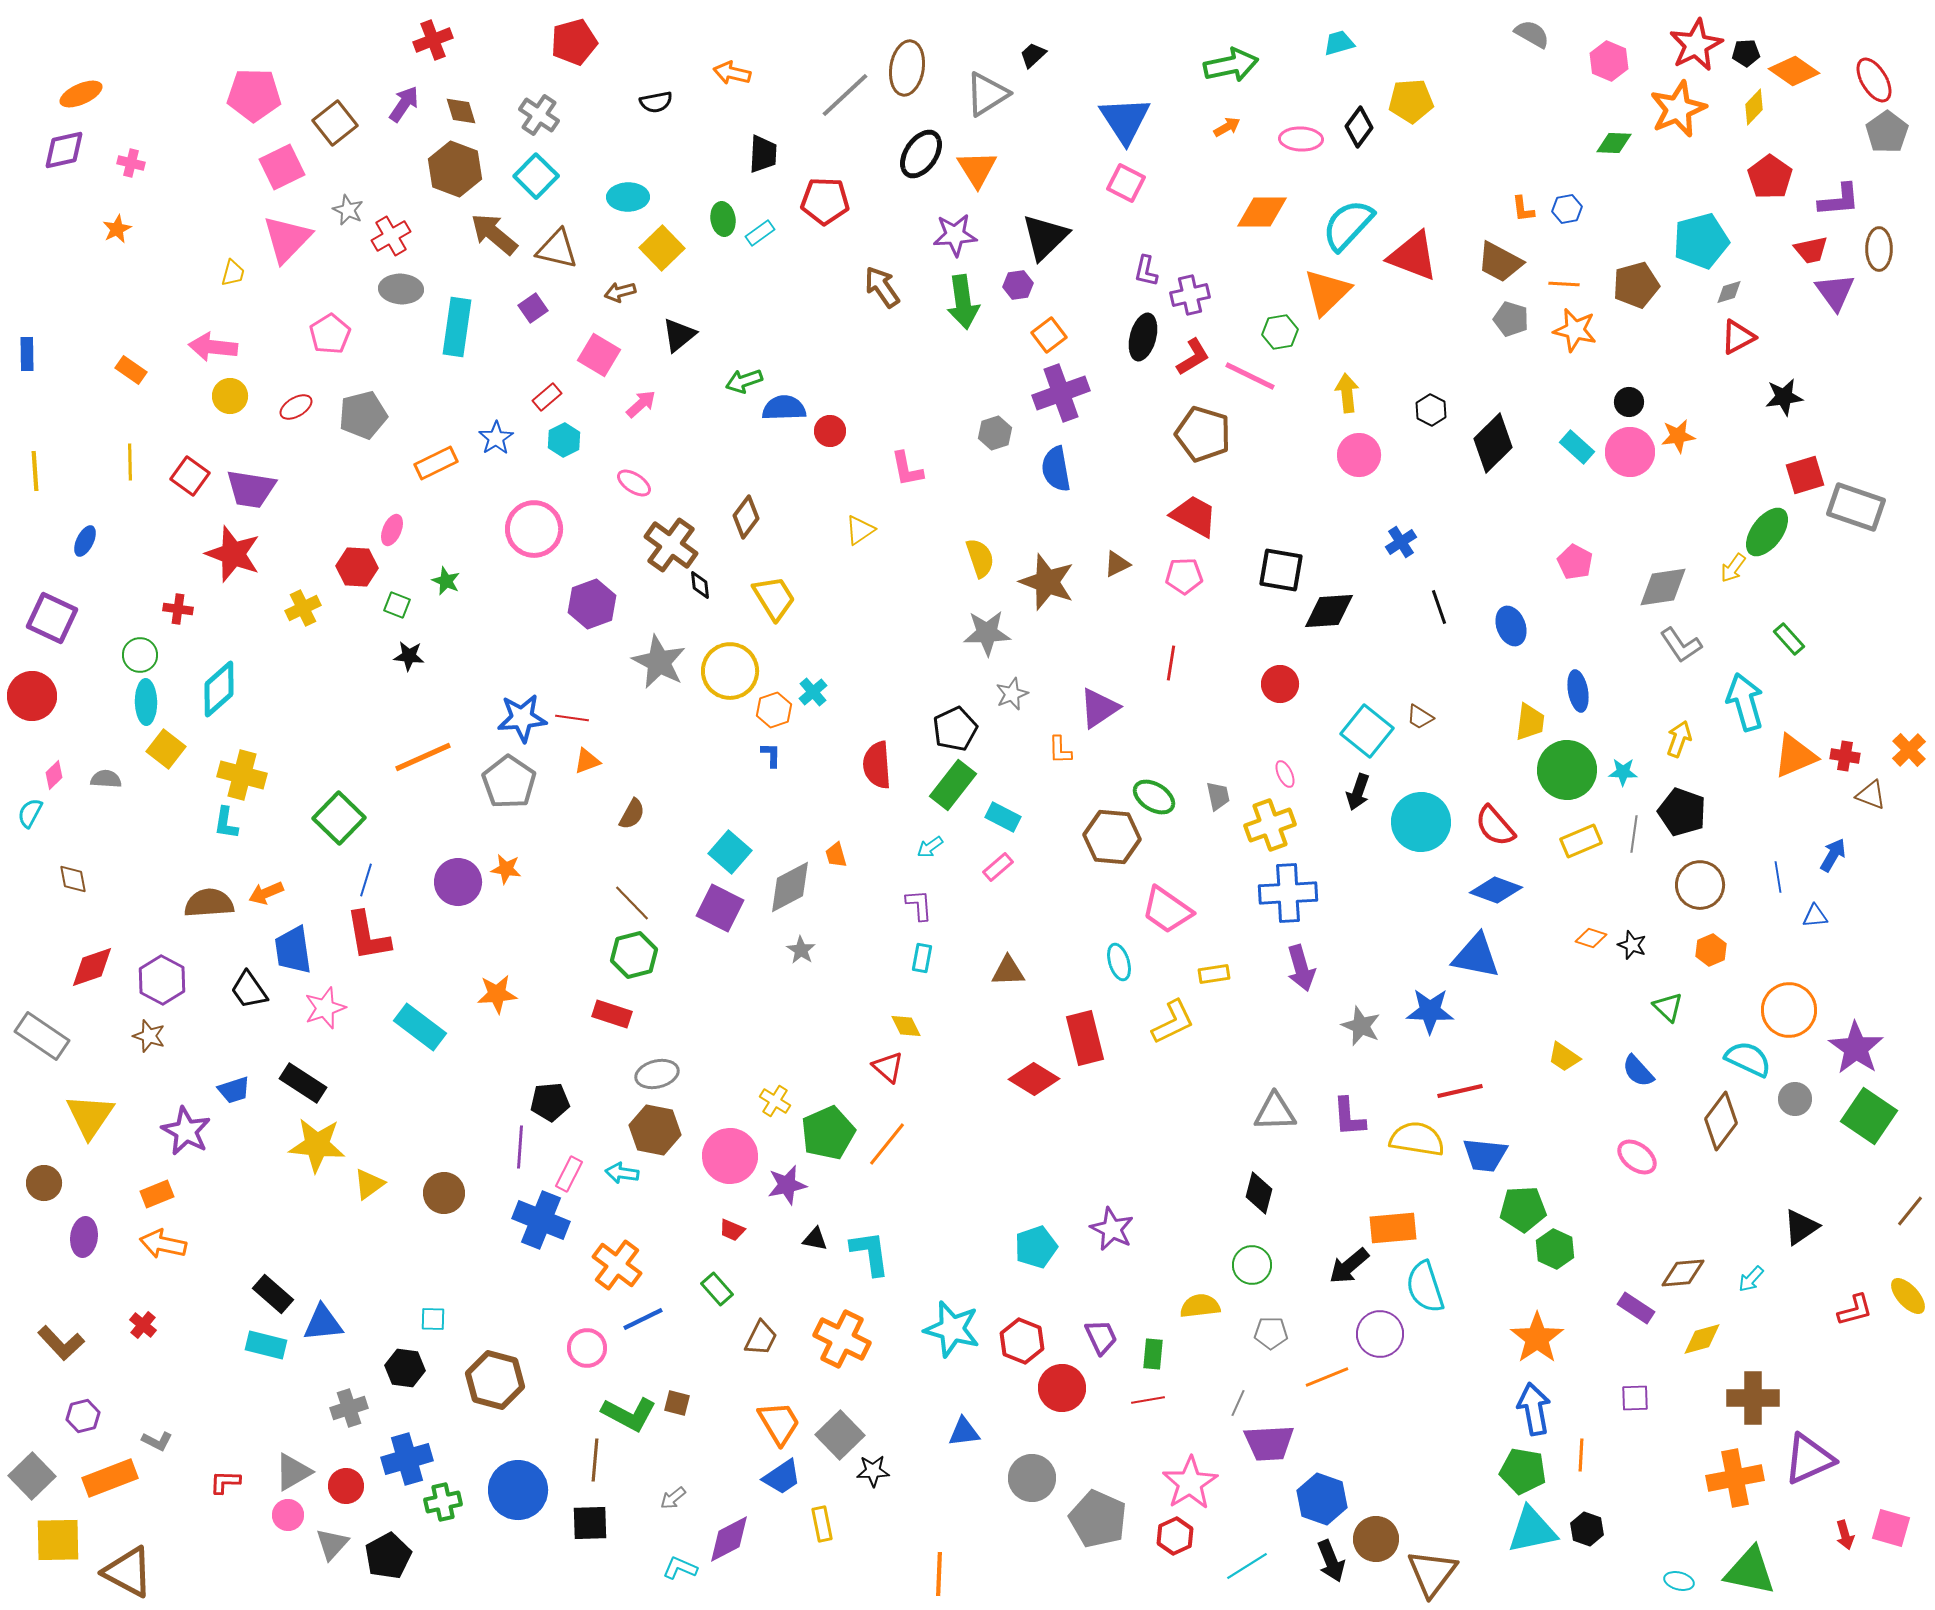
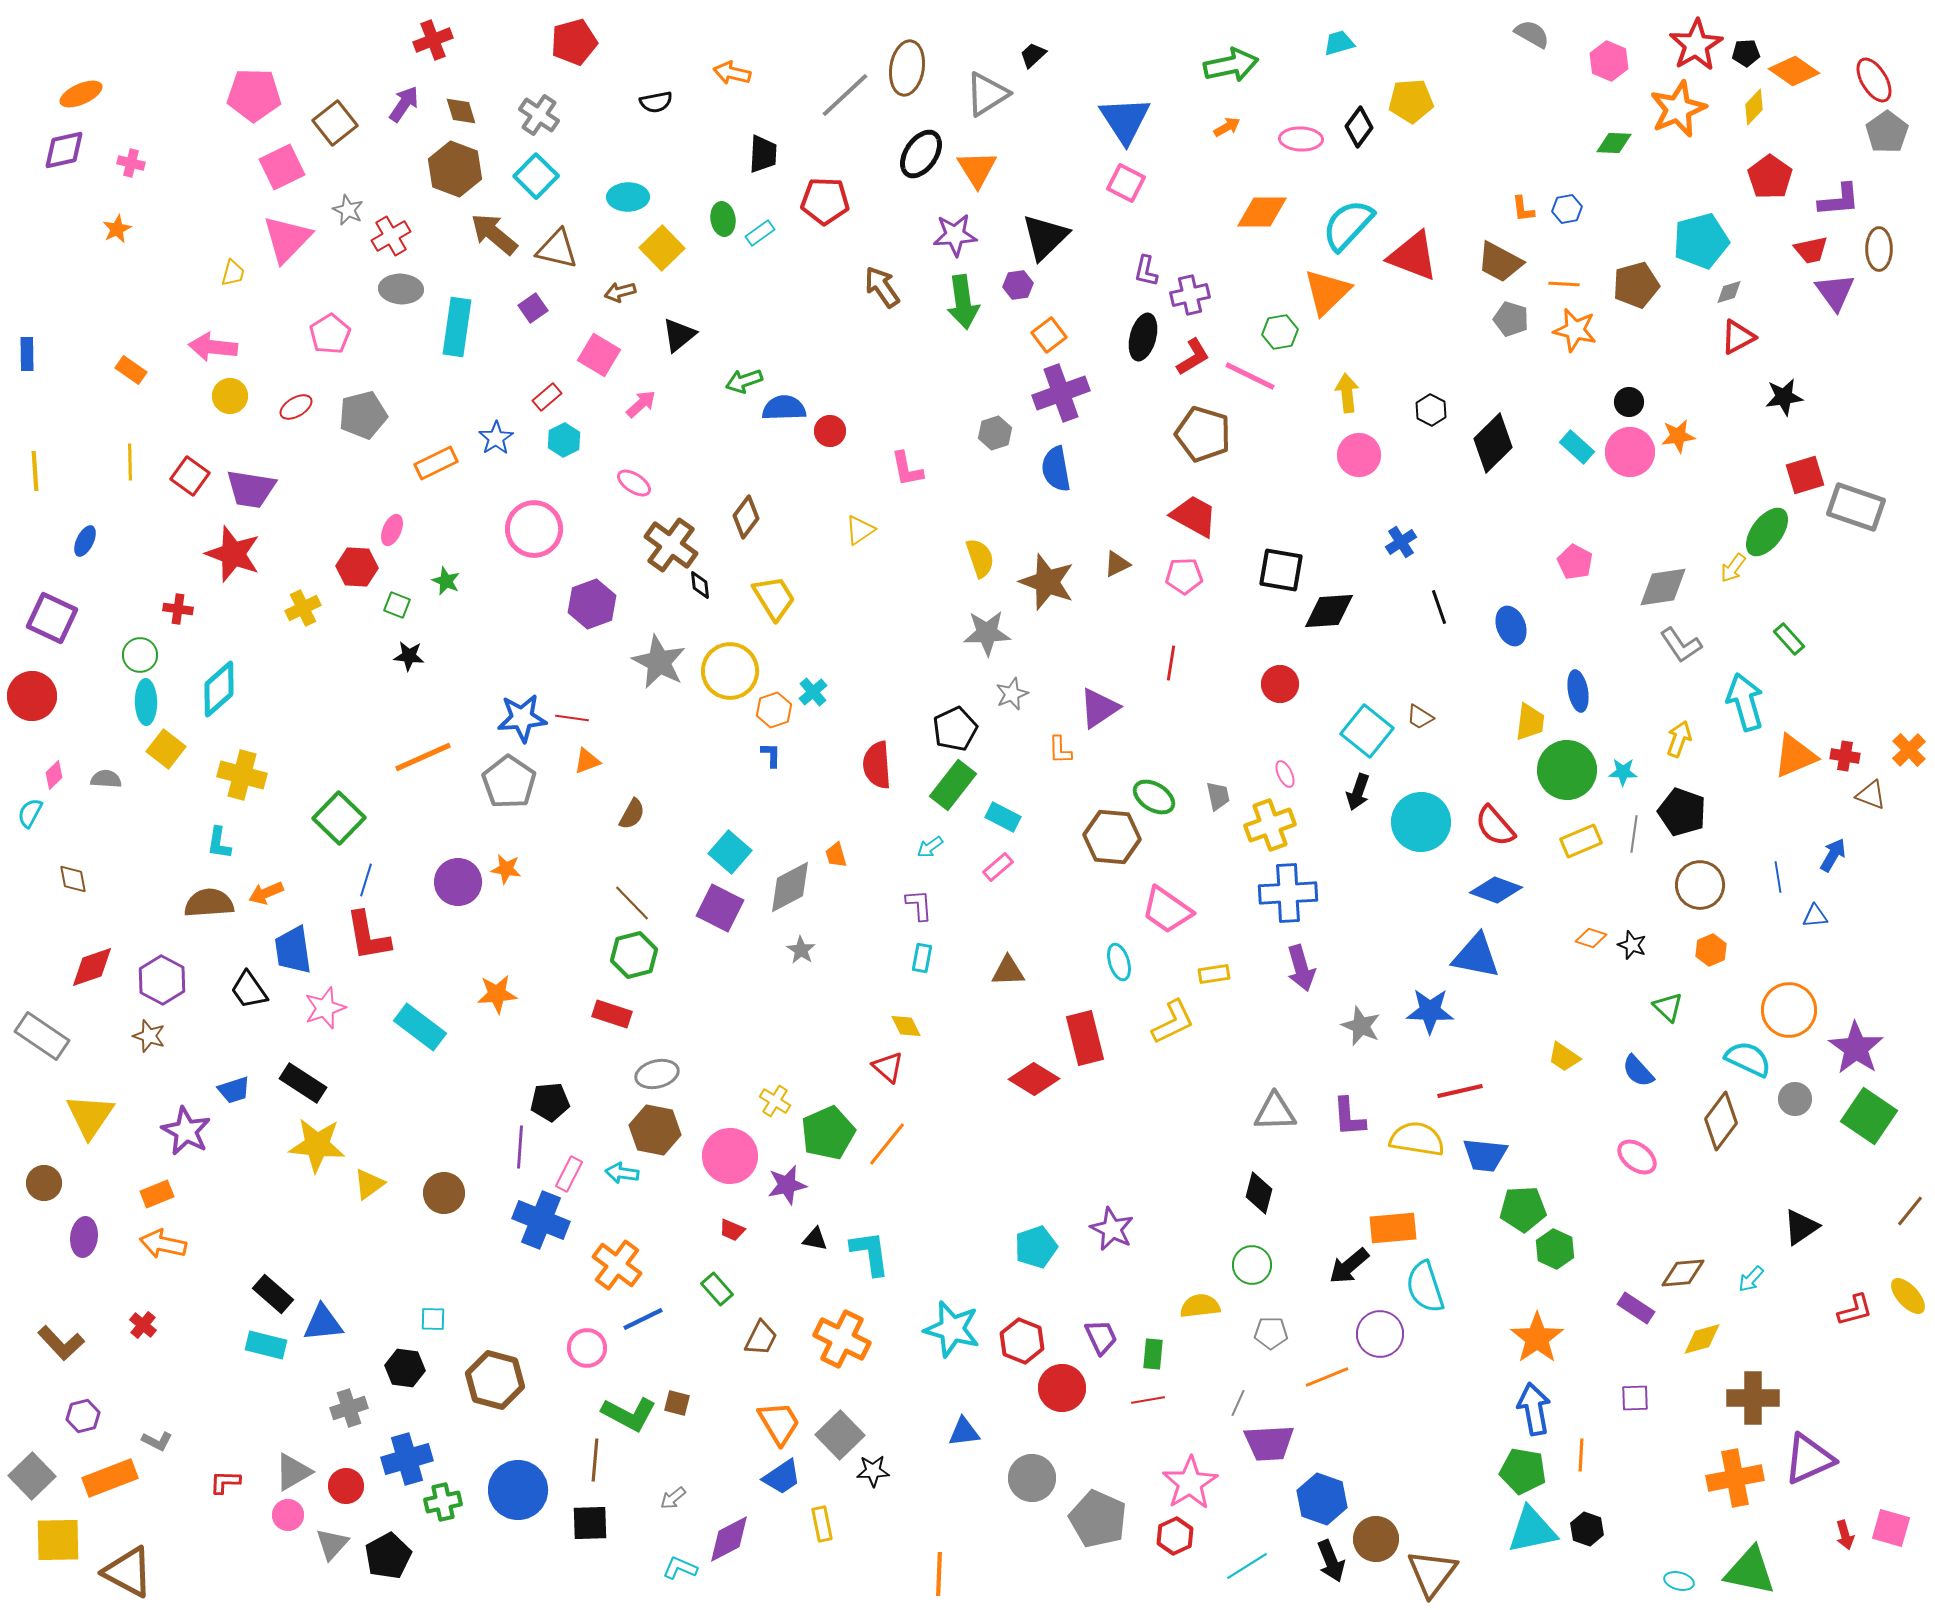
red star at (1696, 45): rotated 4 degrees counterclockwise
cyan L-shape at (226, 823): moved 7 px left, 20 px down
